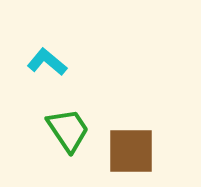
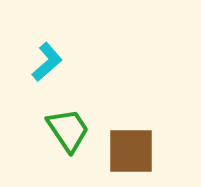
cyan L-shape: rotated 99 degrees clockwise
